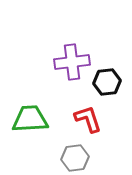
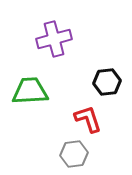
purple cross: moved 18 px left, 23 px up; rotated 8 degrees counterclockwise
green trapezoid: moved 28 px up
gray hexagon: moved 1 px left, 4 px up
